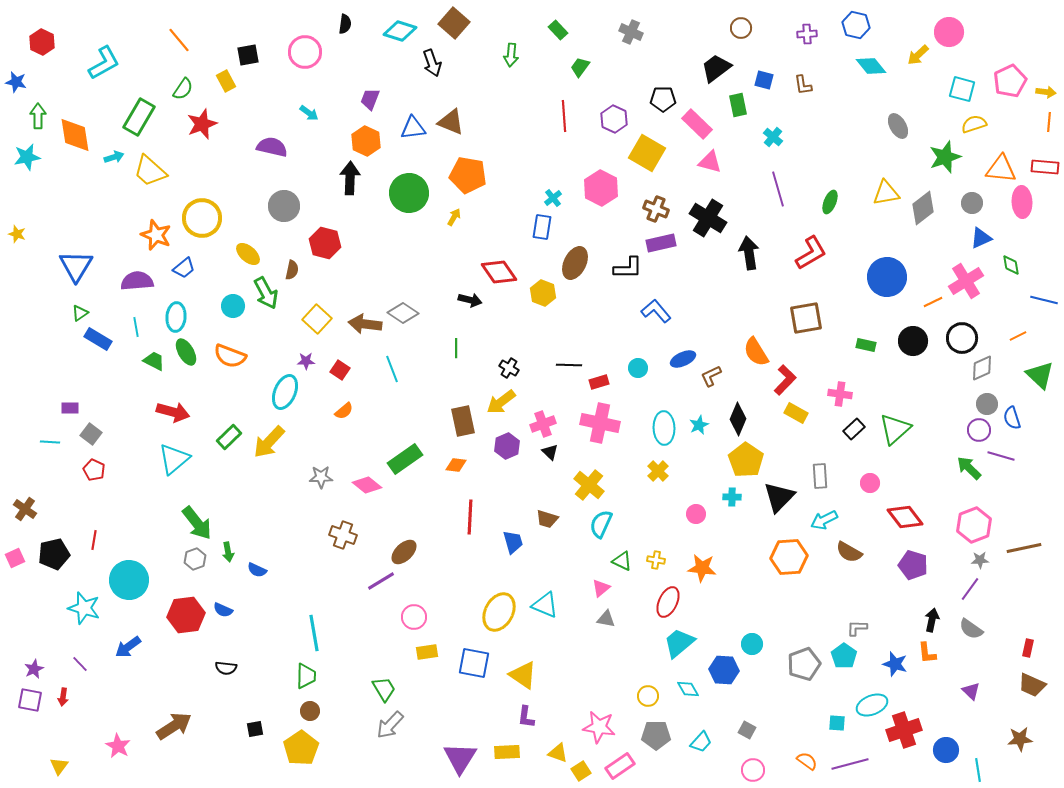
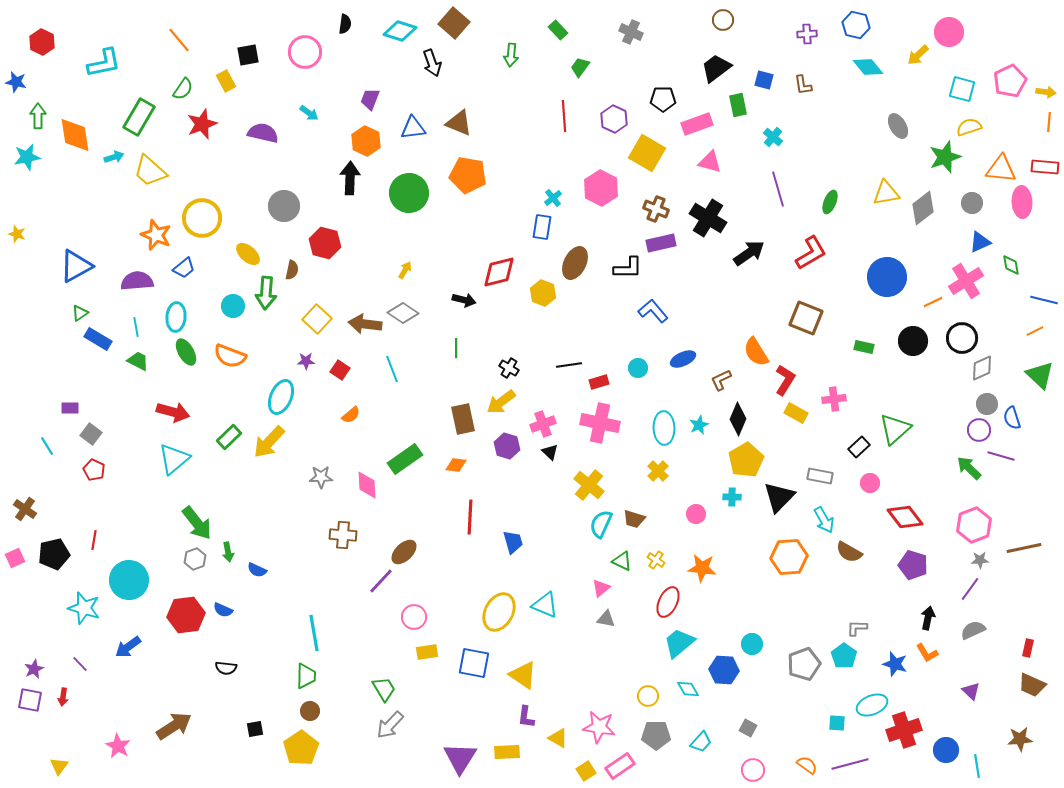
brown circle at (741, 28): moved 18 px left, 8 px up
cyan L-shape at (104, 63): rotated 18 degrees clockwise
cyan diamond at (871, 66): moved 3 px left, 1 px down
brown triangle at (451, 122): moved 8 px right, 1 px down
pink rectangle at (697, 124): rotated 64 degrees counterclockwise
yellow semicircle at (974, 124): moved 5 px left, 3 px down
purple semicircle at (272, 147): moved 9 px left, 14 px up
yellow arrow at (454, 217): moved 49 px left, 53 px down
blue triangle at (981, 238): moved 1 px left, 4 px down
black arrow at (749, 253): rotated 64 degrees clockwise
blue triangle at (76, 266): rotated 30 degrees clockwise
red diamond at (499, 272): rotated 69 degrees counterclockwise
green arrow at (266, 293): rotated 32 degrees clockwise
black arrow at (470, 300): moved 6 px left
blue L-shape at (656, 311): moved 3 px left
brown square at (806, 318): rotated 32 degrees clockwise
orange line at (1018, 336): moved 17 px right, 5 px up
green rectangle at (866, 345): moved 2 px left, 2 px down
green trapezoid at (154, 361): moved 16 px left
black line at (569, 365): rotated 10 degrees counterclockwise
brown L-shape at (711, 376): moved 10 px right, 4 px down
red L-shape at (785, 380): rotated 12 degrees counterclockwise
cyan ellipse at (285, 392): moved 4 px left, 5 px down
pink cross at (840, 394): moved 6 px left, 5 px down; rotated 15 degrees counterclockwise
orange semicircle at (344, 411): moved 7 px right, 4 px down
brown rectangle at (463, 421): moved 2 px up
black rectangle at (854, 429): moved 5 px right, 18 px down
cyan line at (50, 442): moved 3 px left, 4 px down; rotated 54 degrees clockwise
purple hexagon at (507, 446): rotated 20 degrees counterclockwise
yellow pentagon at (746, 460): rotated 8 degrees clockwise
gray rectangle at (820, 476): rotated 75 degrees counterclockwise
pink diamond at (367, 485): rotated 48 degrees clockwise
brown trapezoid at (547, 519): moved 87 px right
cyan arrow at (824, 520): rotated 92 degrees counterclockwise
brown cross at (343, 535): rotated 16 degrees counterclockwise
yellow cross at (656, 560): rotated 24 degrees clockwise
purple line at (381, 581): rotated 16 degrees counterclockwise
black arrow at (932, 620): moved 4 px left, 2 px up
gray semicircle at (971, 629): moved 2 px right, 1 px down; rotated 120 degrees clockwise
orange L-shape at (927, 653): rotated 25 degrees counterclockwise
gray square at (747, 730): moved 1 px right, 2 px up
yellow triangle at (558, 753): moved 15 px up; rotated 10 degrees clockwise
orange semicircle at (807, 761): moved 4 px down
cyan line at (978, 770): moved 1 px left, 4 px up
yellow square at (581, 771): moved 5 px right
